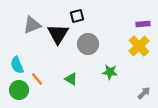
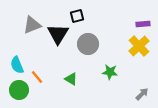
orange line: moved 2 px up
gray arrow: moved 2 px left, 1 px down
